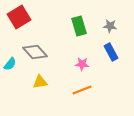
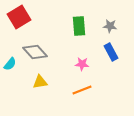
green rectangle: rotated 12 degrees clockwise
